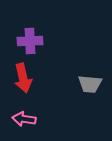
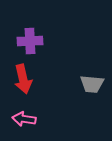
red arrow: moved 1 px down
gray trapezoid: moved 2 px right
